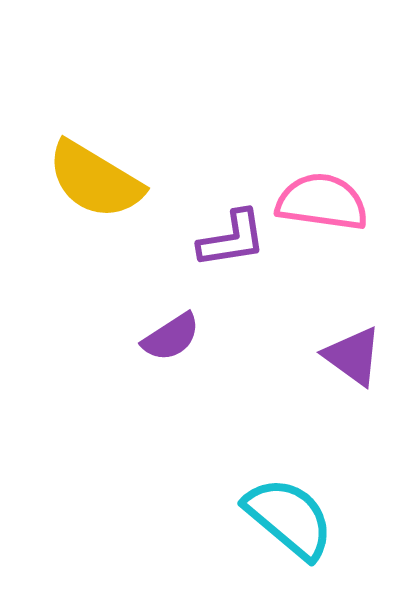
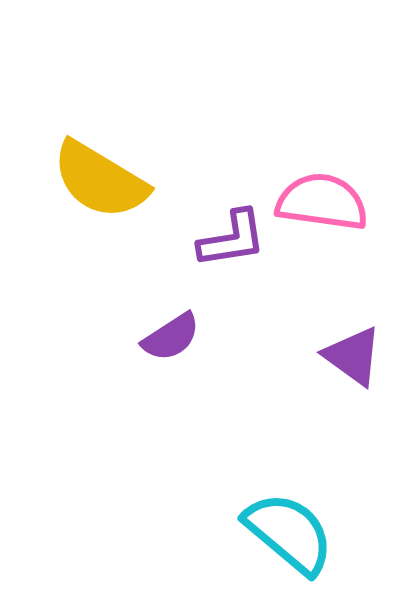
yellow semicircle: moved 5 px right
cyan semicircle: moved 15 px down
